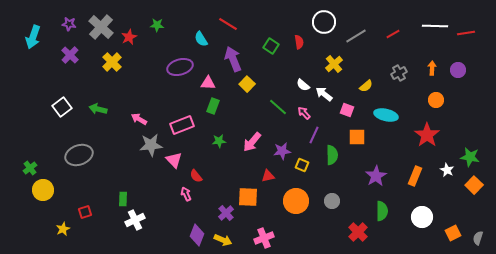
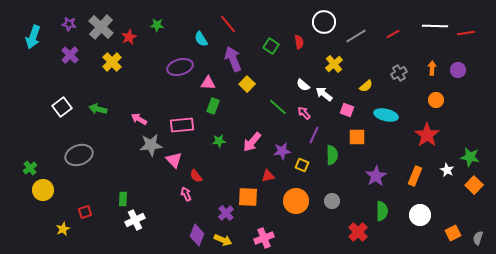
red line at (228, 24): rotated 18 degrees clockwise
pink rectangle at (182, 125): rotated 15 degrees clockwise
white circle at (422, 217): moved 2 px left, 2 px up
